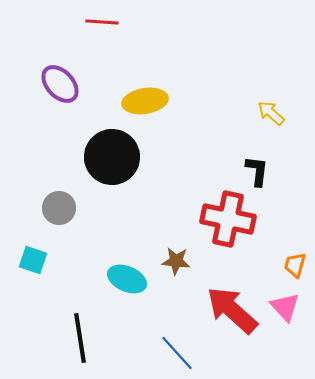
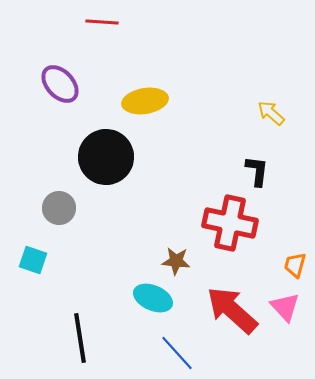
black circle: moved 6 px left
red cross: moved 2 px right, 4 px down
cyan ellipse: moved 26 px right, 19 px down
